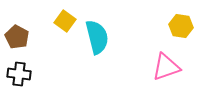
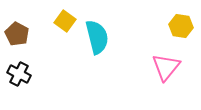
brown pentagon: moved 3 px up
pink triangle: rotated 32 degrees counterclockwise
black cross: rotated 20 degrees clockwise
